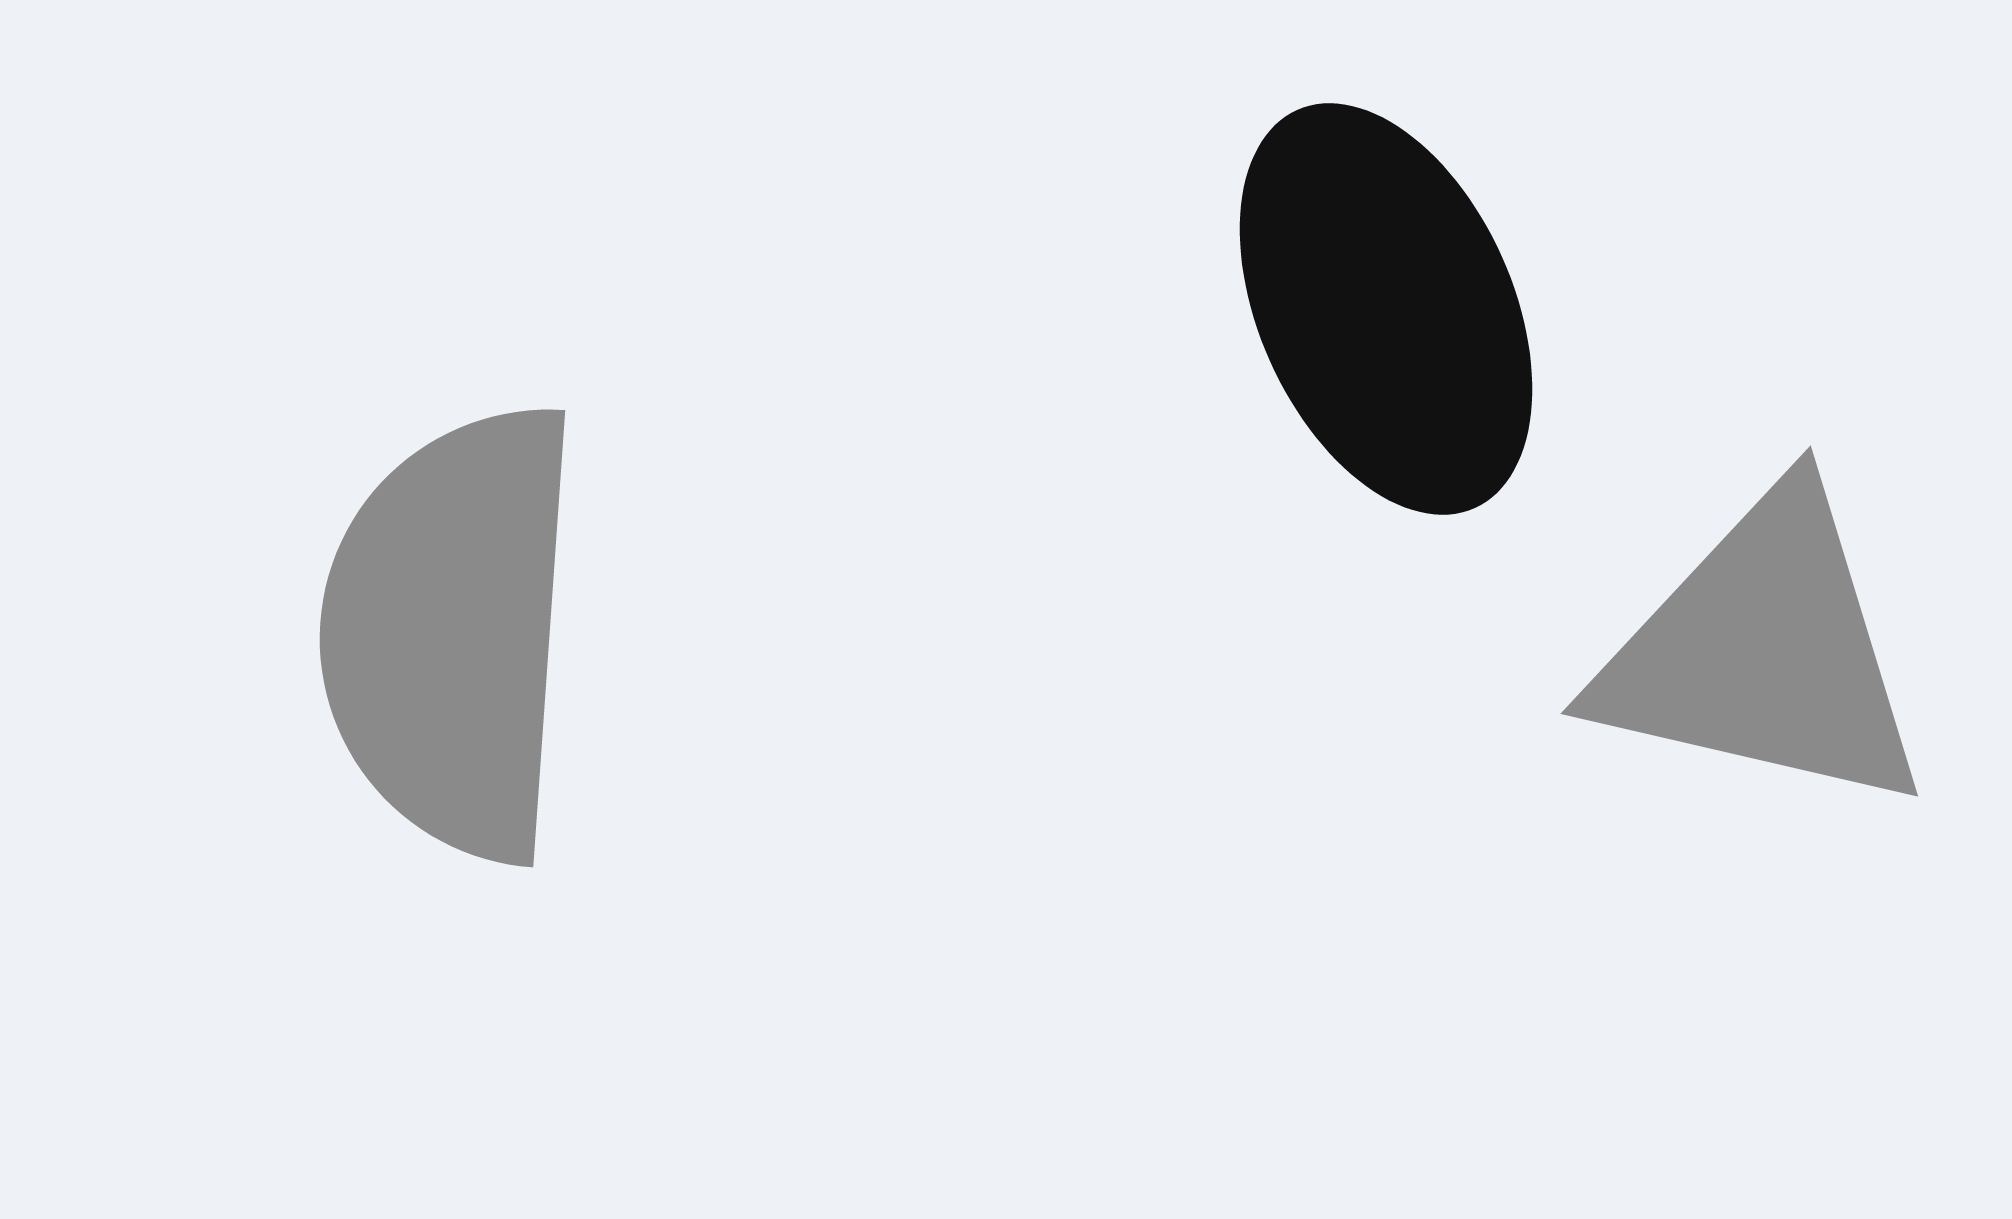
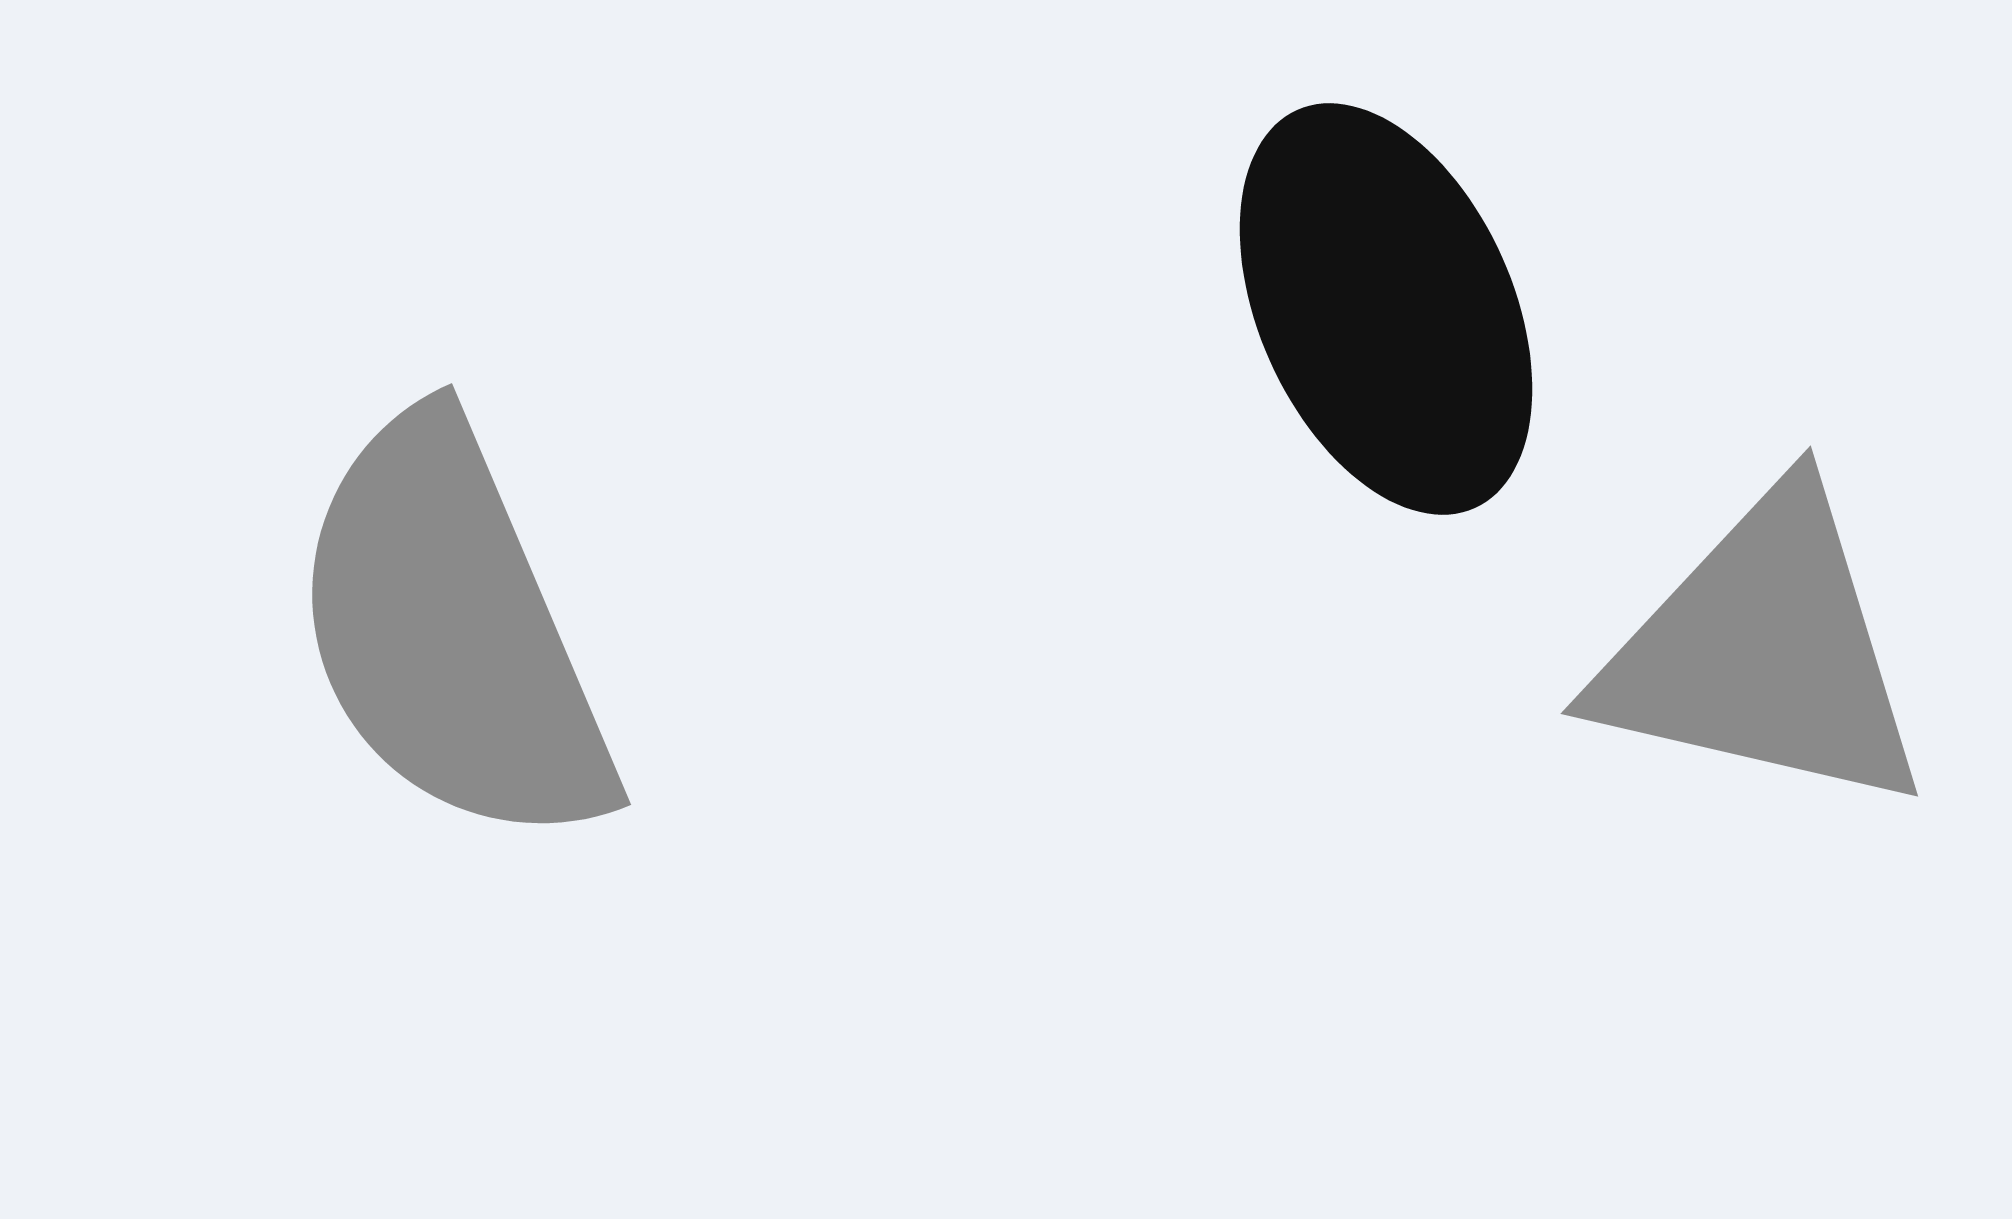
gray semicircle: rotated 27 degrees counterclockwise
